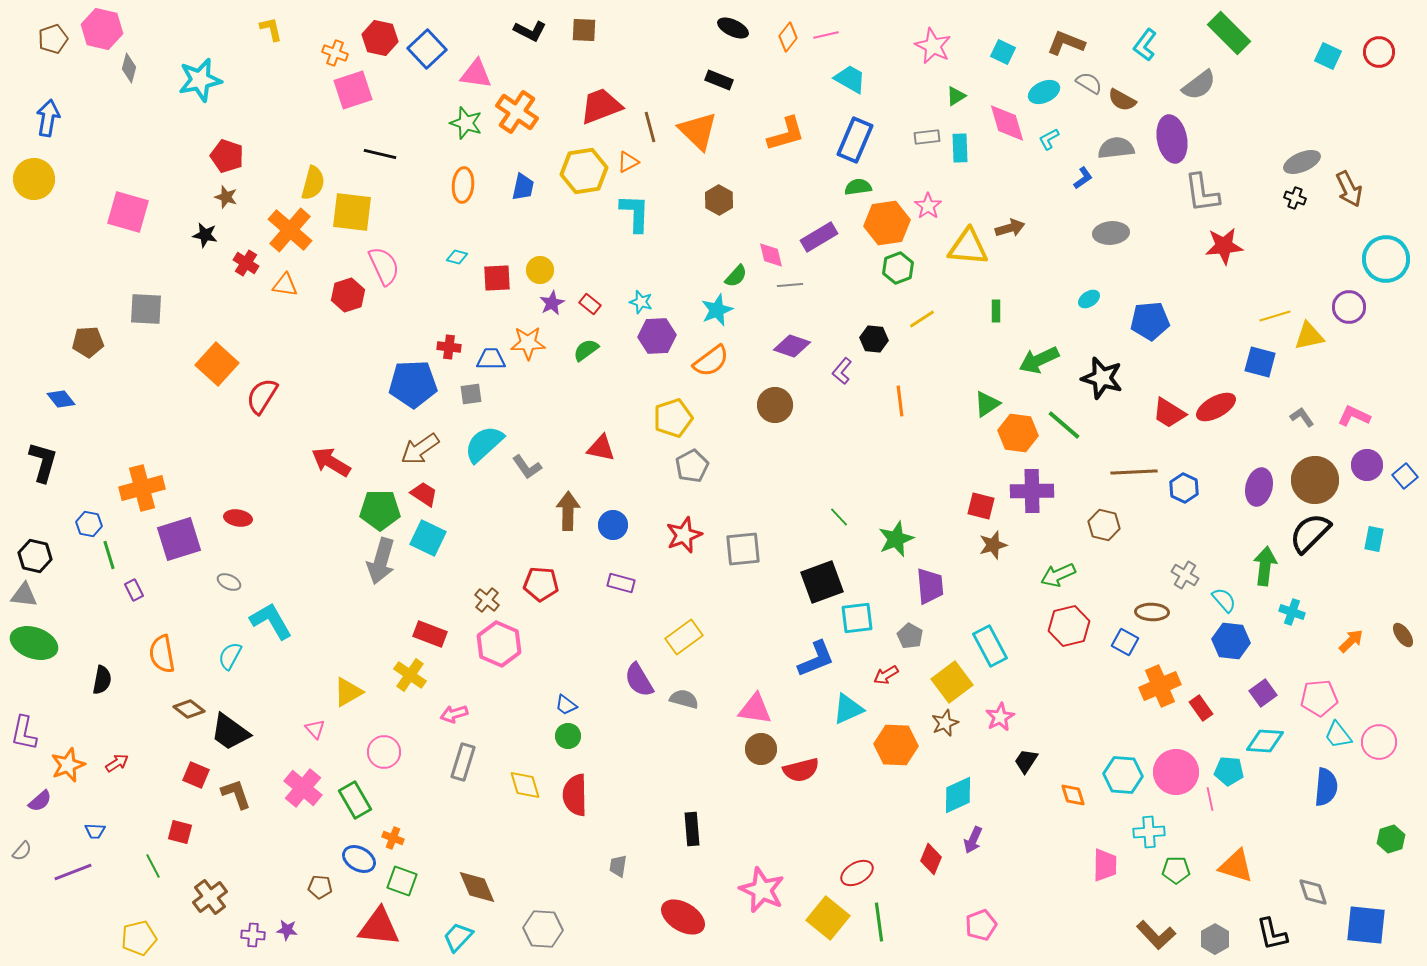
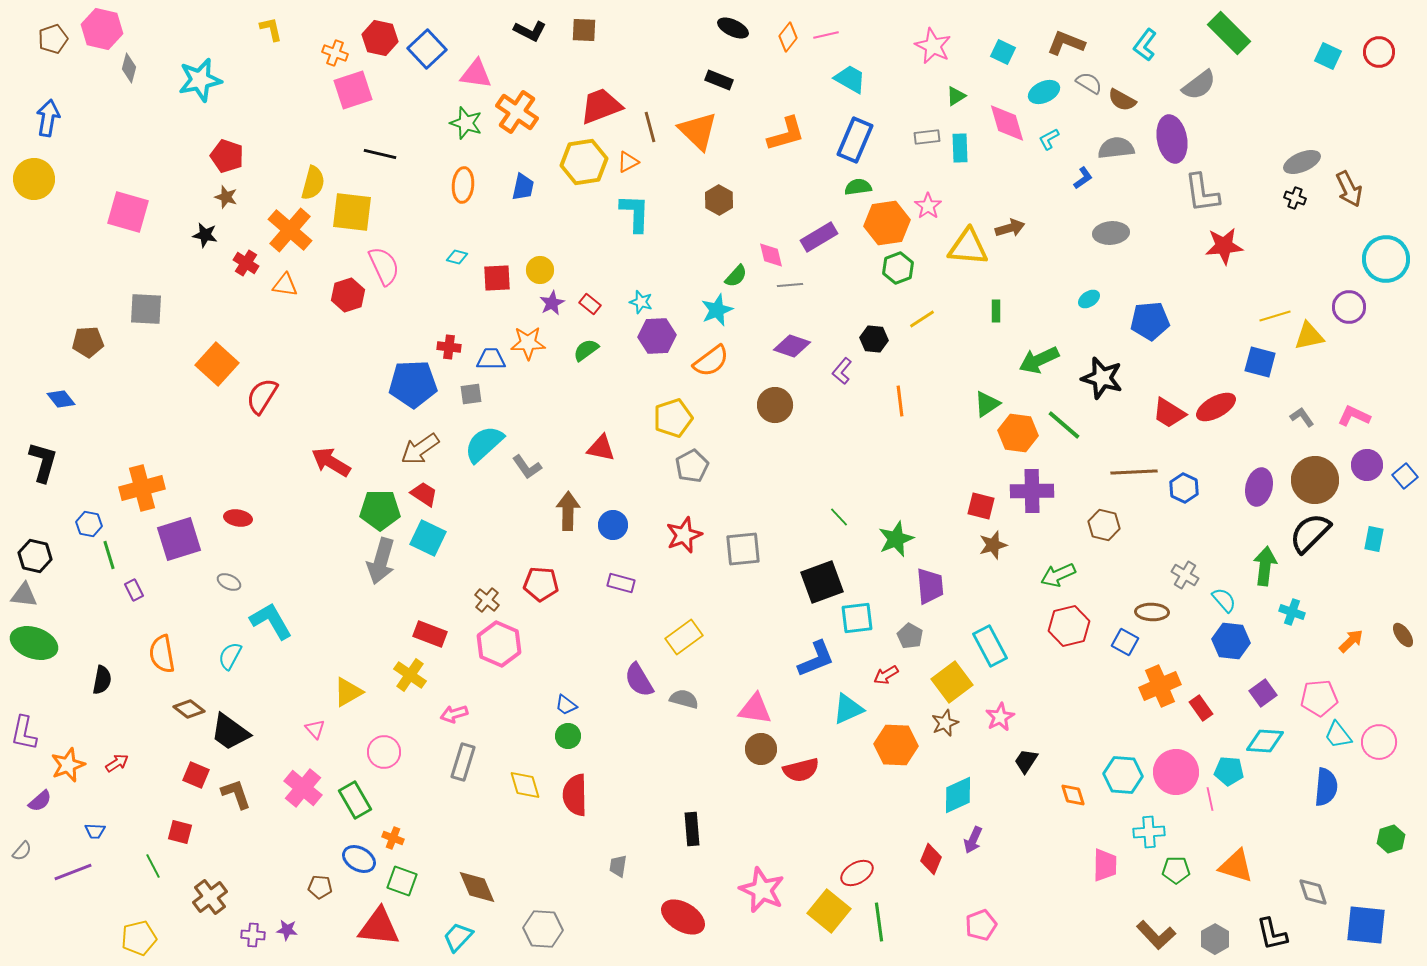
yellow hexagon at (584, 171): moved 9 px up
yellow square at (828, 918): moved 1 px right, 7 px up
